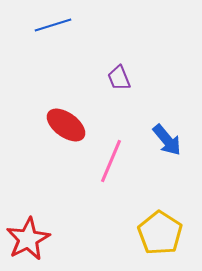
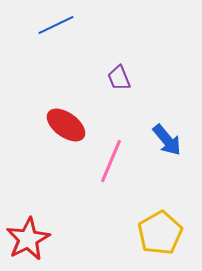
blue line: moved 3 px right; rotated 9 degrees counterclockwise
yellow pentagon: rotated 9 degrees clockwise
